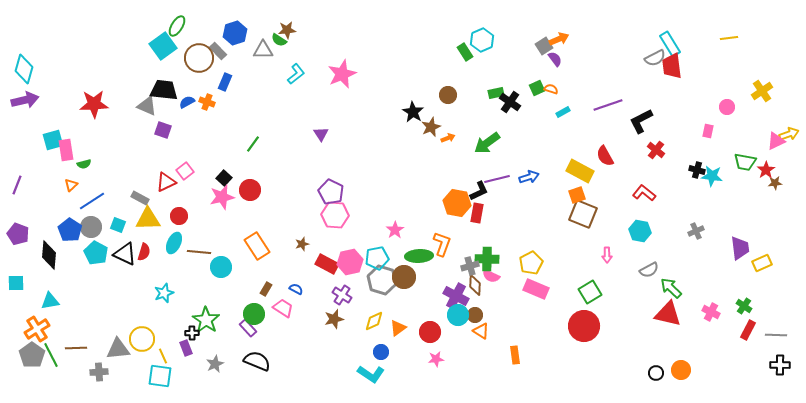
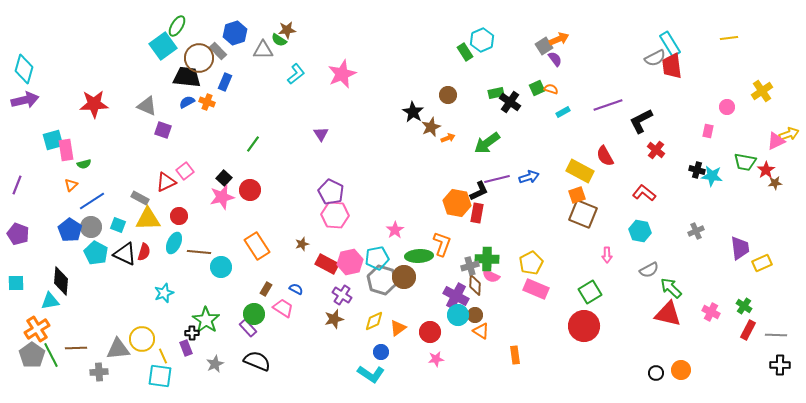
black trapezoid at (164, 90): moved 23 px right, 13 px up
black diamond at (49, 255): moved 12 px right, 26 px down
